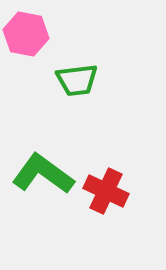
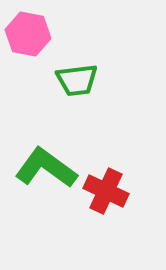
pink hexagon: moved 2 px right
green L-shape: moved 3 px right, 6 px up
